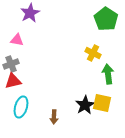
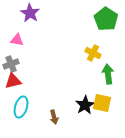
purple star: rotated 12 degrees counterclockwise
brown arrow: rotated 16 degrees counterclockwise
